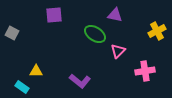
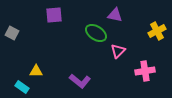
green ellipse: moved 1 px right, 1 px up
